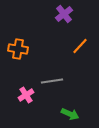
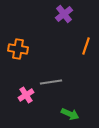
orange line: moved 6 px right; rotated 24 degrees counterclockwise
gray line: moved 1 px left, 1 px down
